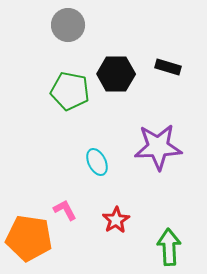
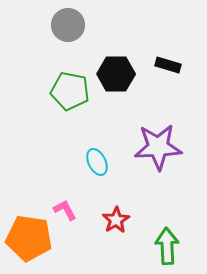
black rectangle: moved 2 px up
green arrow: moved 2 px left, 1 px up
